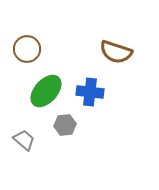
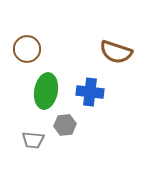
green ellipse: rotated 32 degrees counterclockwise
gray trapezoid: moved 9 px right; rotated 145 degrees clockwise
